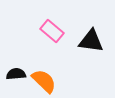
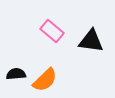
orange semicircle: moved 1 px right, 1 px up; rotated 92 degrees clockwise
